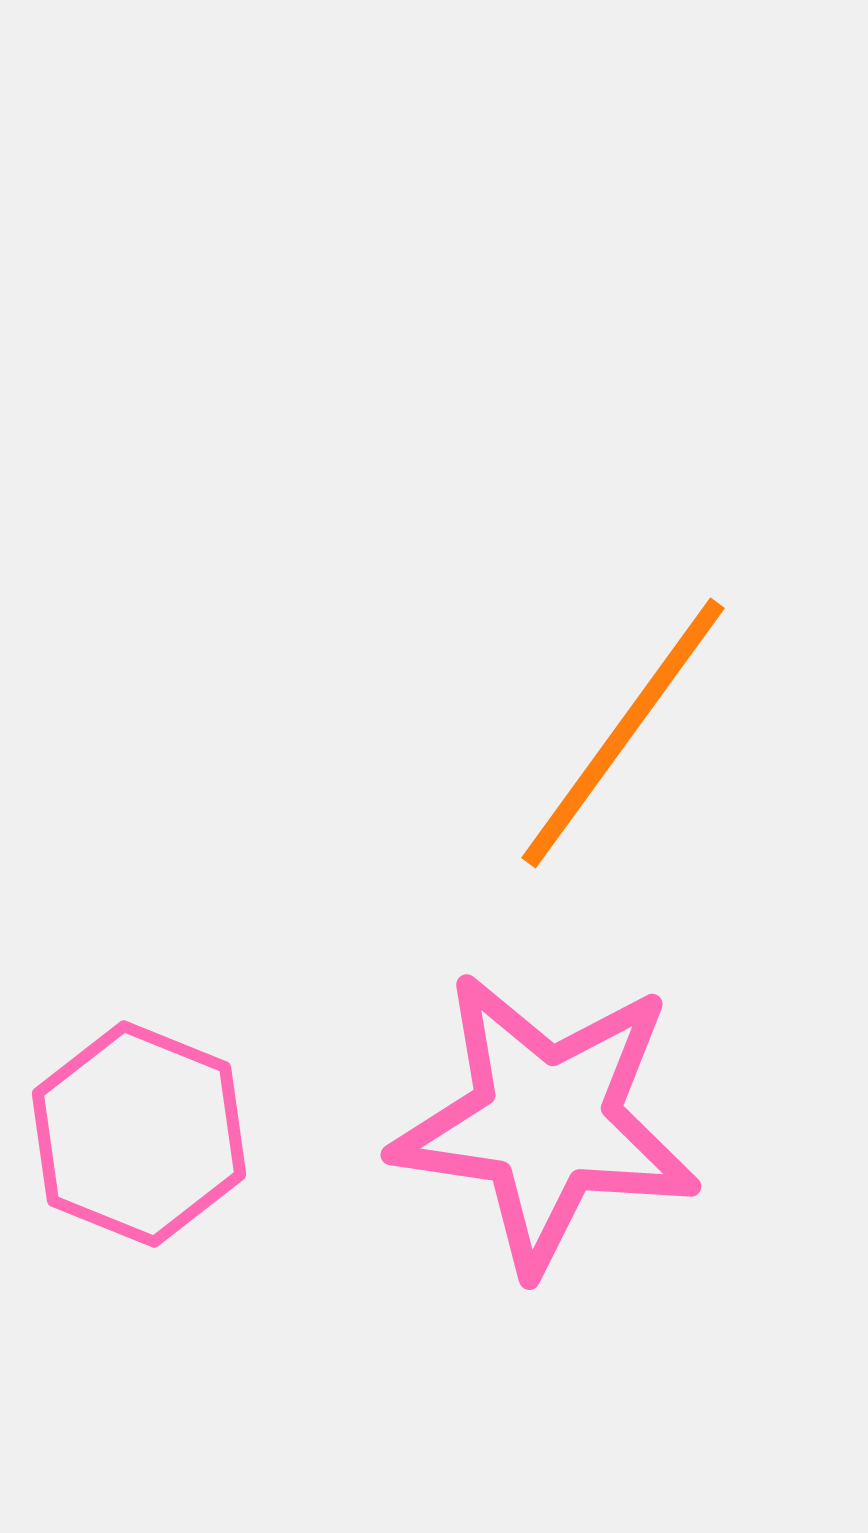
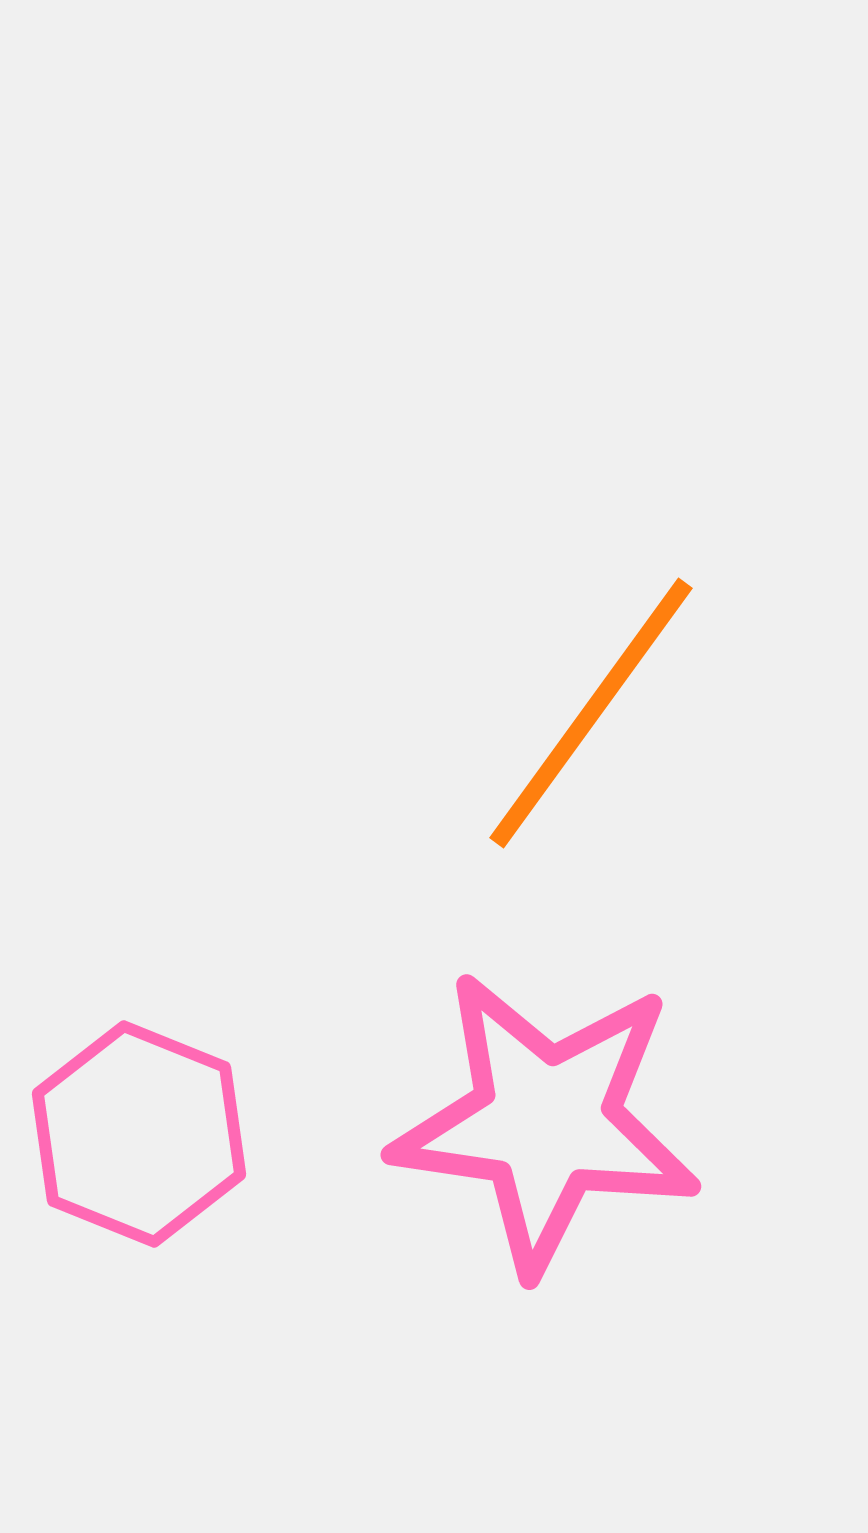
orange line: moved 32 px left, 20 px up
